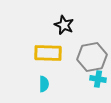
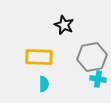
yellow rectangle: moved 9 px left, 4 px down
